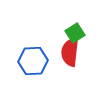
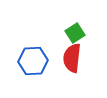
red semicircle: moved 2 px right, 6 px down
